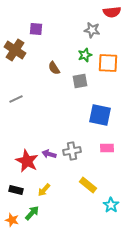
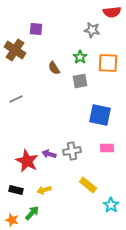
green star: moved 5 px left, 2 px down; rotated 16 degrees counterclockwise
yellow arrow: rotated 32 degrees clockwise
